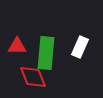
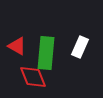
red triangle: rotated 30 degrees clockwise
